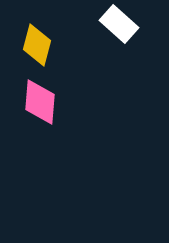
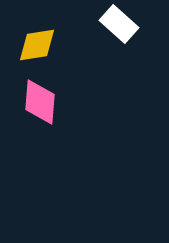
yellow diamond: rotated 66 degrees clockwise
